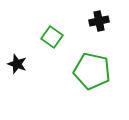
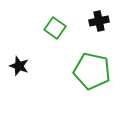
green square: moved 3 px right, 9 px up
black star: moved 2 px right, 2 px down
